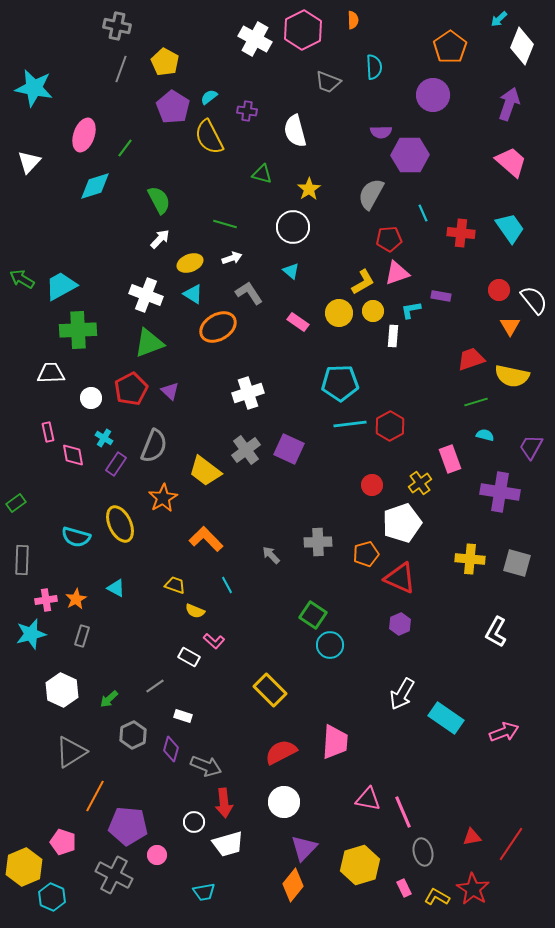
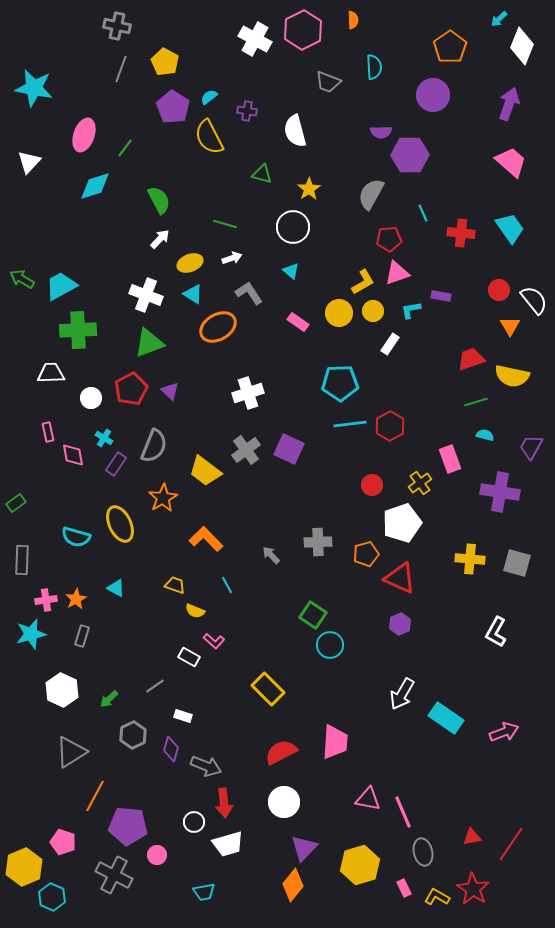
white rectangle at (393, 336): moved 3 px left, 8 px down; rotated 30 degrees clockwise
yellow rectangle at (270, 690): moved 2 px left, 1 px up
